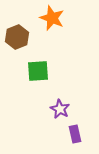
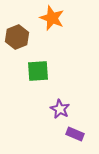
purple rectangle: rotated 54 degrees counterclockwise
